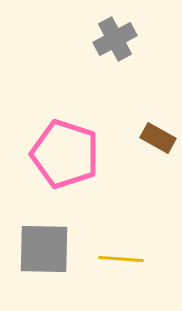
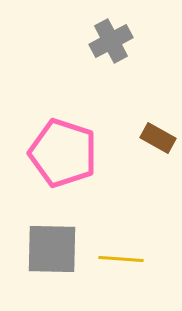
gray cross: moved 4 px left, 2 px down
pink pentagon: moved 2 px left, 1 px up
gray square: moved 8 px right
